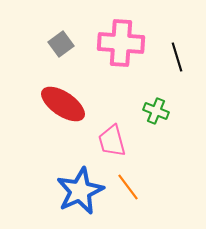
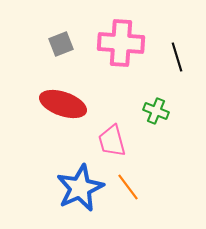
gray square: rotated 15 degrees clockwise
red ellipse: rotated 15 degrees counterclockwise
blue star: moved 3 px up
